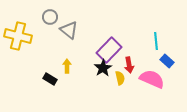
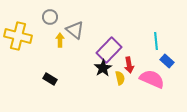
gray triangle: moved 6 px right
yellow arrow: moved 7 px left, 26 px up
